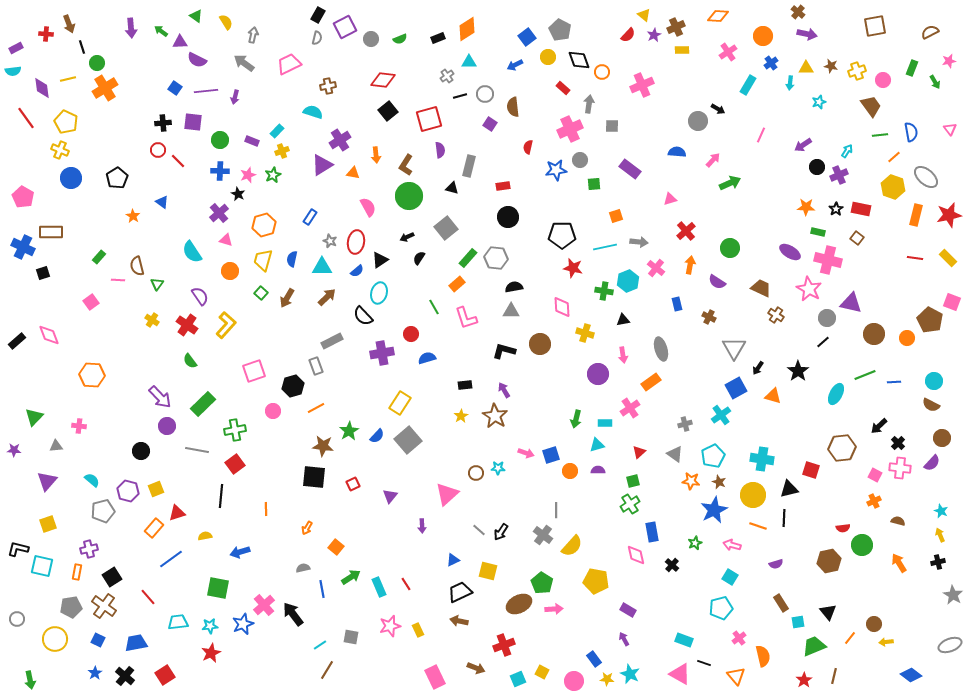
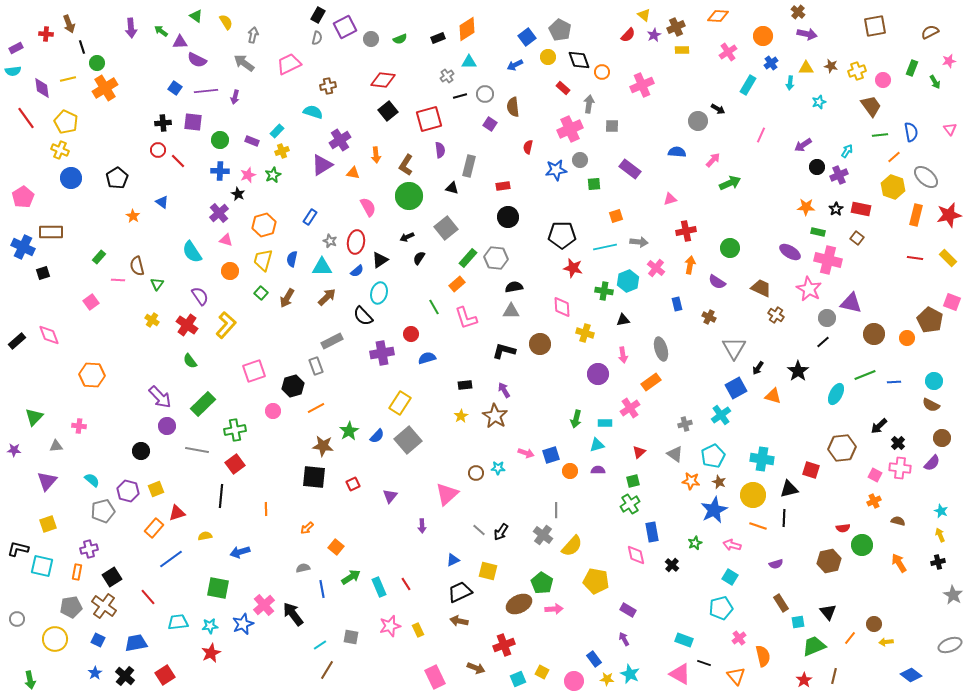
pink pentagon at (23, 197): rotated 10 degrees clockwise
red cross at (686, 231): rotated 30 degrees clockwise
orange arrow at (307, 528): rotated 16 degrees clockwise
